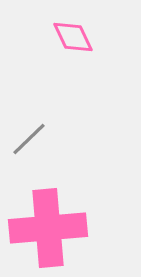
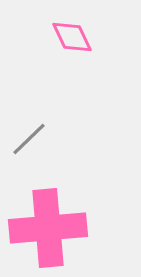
pink diamond: moved 1 px left
